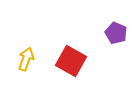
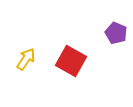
yellow arrow: rotated 15 degrees clockwise
